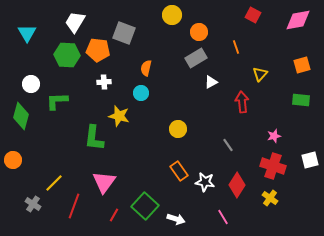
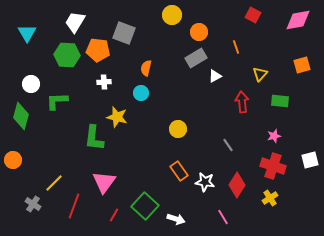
white triangle at (211, 82): moved 4 px right, 6 px up
green rectangle at (301, 100): moved 21 px left, 1 px down
yellow star at (119, 116): moved 2 px left, 1 px down
yellow cross at (270, 198): rotated 21 degrees clockwise
